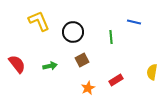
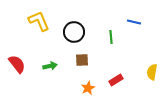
black circle: moved 1 px right
brown square: rotated 24 degrees clockwise
